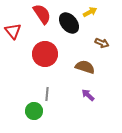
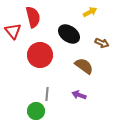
red semicircle: moved 9 px left, 3 px down; rotated 20 degrees clockwise
black ellipse: moved 11 px down; rotated 15 degrees counterclockwise
red circle: moved 5 px left, 1 px down
brown semicircle: moved 1 px left, 1 px up; rotated 18 degrees clockwise
purple arrow: moved 9 px left; rotated 24 degrees counterclockwise
green circle: moved 2 px right
